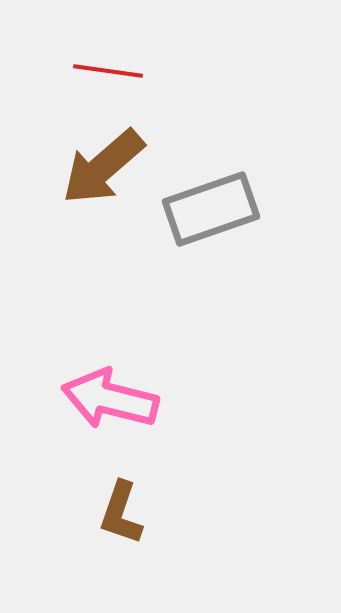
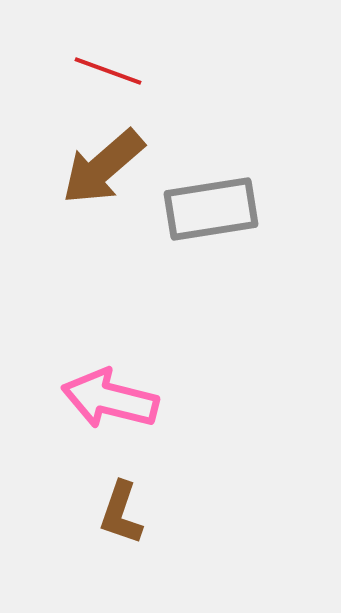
red line: rotated 12 degrees clockwise
gray rectangle: rotated 10 degrees clockwise
